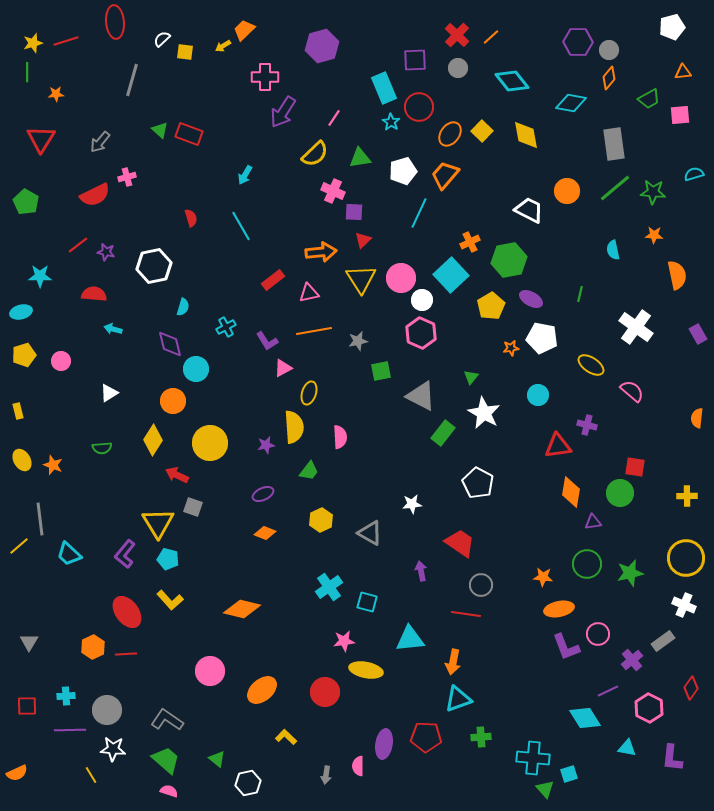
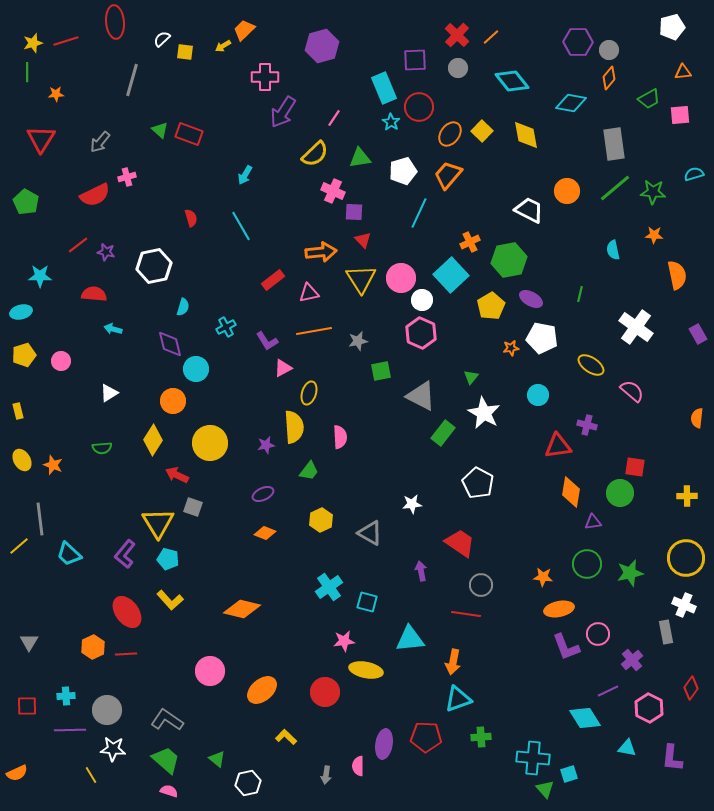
orange trapezoid at (445, 175): moved 3 px right
red triangle at (363, 240): rotated 30 degrees counterclockwise
gray rectangle at (663, 641): moved 3 px right, 9 px up; rotated 65 degrees counterclockwise
